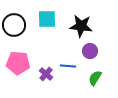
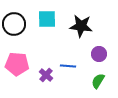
black circle: moved 1 px up
purple circle: moved 9 px right, 3 px down
pink pentagon: moved 1 px left, 1 px down
purple cross: moved 1 px down
green semicircle: moved 3 px right, 3 px down
